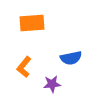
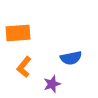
orange rectangle: moved 14 px left, 10 px down
purple star: rotated 12 degrees counterclockwise
